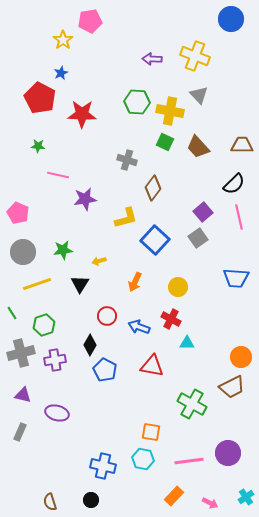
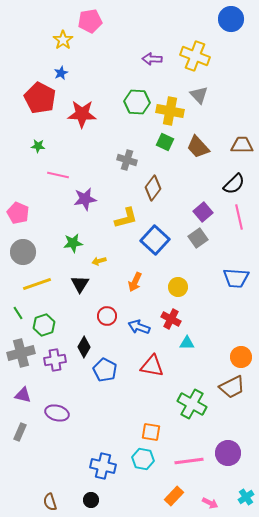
green star at (63, 250): moved 10 px right, 7 px up
green line at (12, 313): moved 6 px right
black diamond at (90, 345): moved 6 px left, 2 px down
